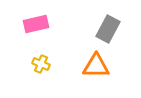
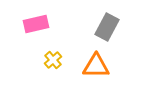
gray rectangle: moved 1 px left, 2 px up
yellow cross: moved 12 px right, 4 px up; rotated 24 degrees clockwise
